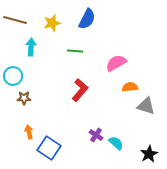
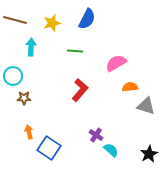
cyan semicircle: moved 5 px left, 7 px down
